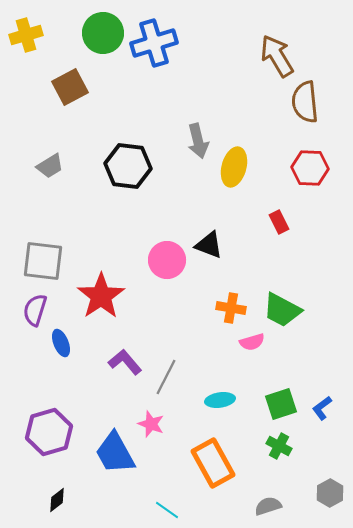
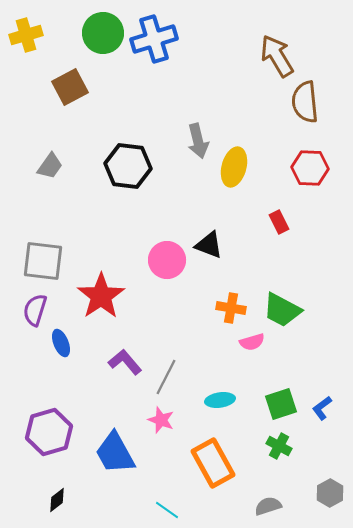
blue cross: moved 4 px up
gray trapezoid: rotated 24 degrees counterclockwise
pink star: moved 10 px right, 4 px up
